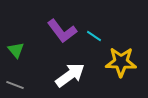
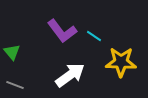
green triangle: moved 4 px left, 2 px down
